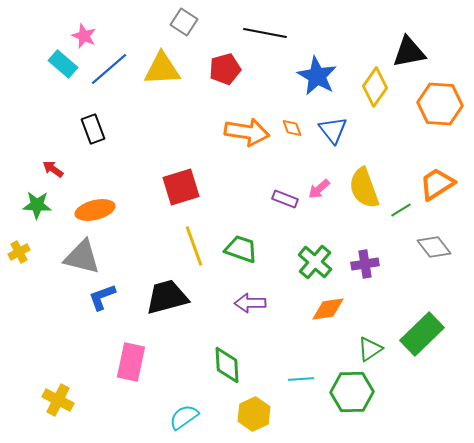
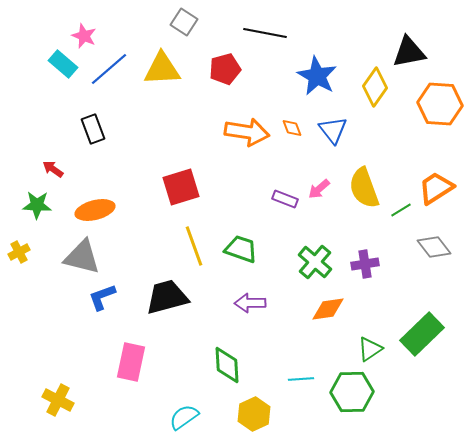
orange trapezoid at (437, 184): moved 1 px left, 4 px down
